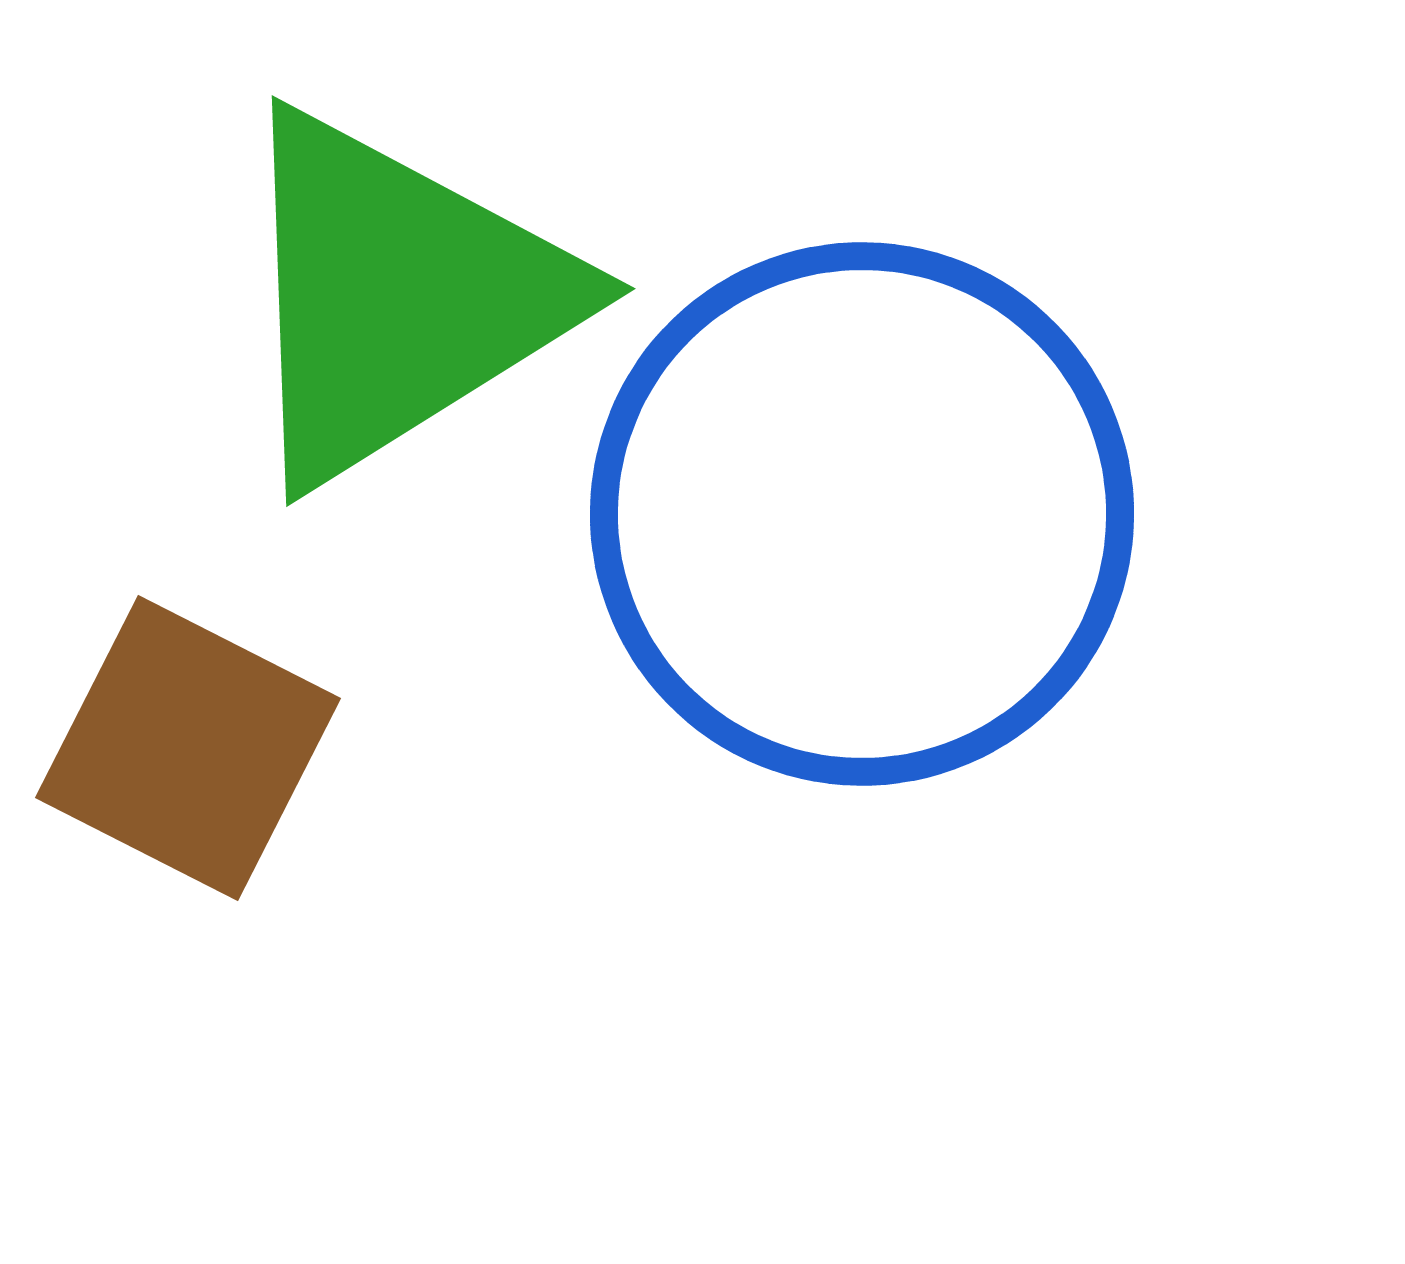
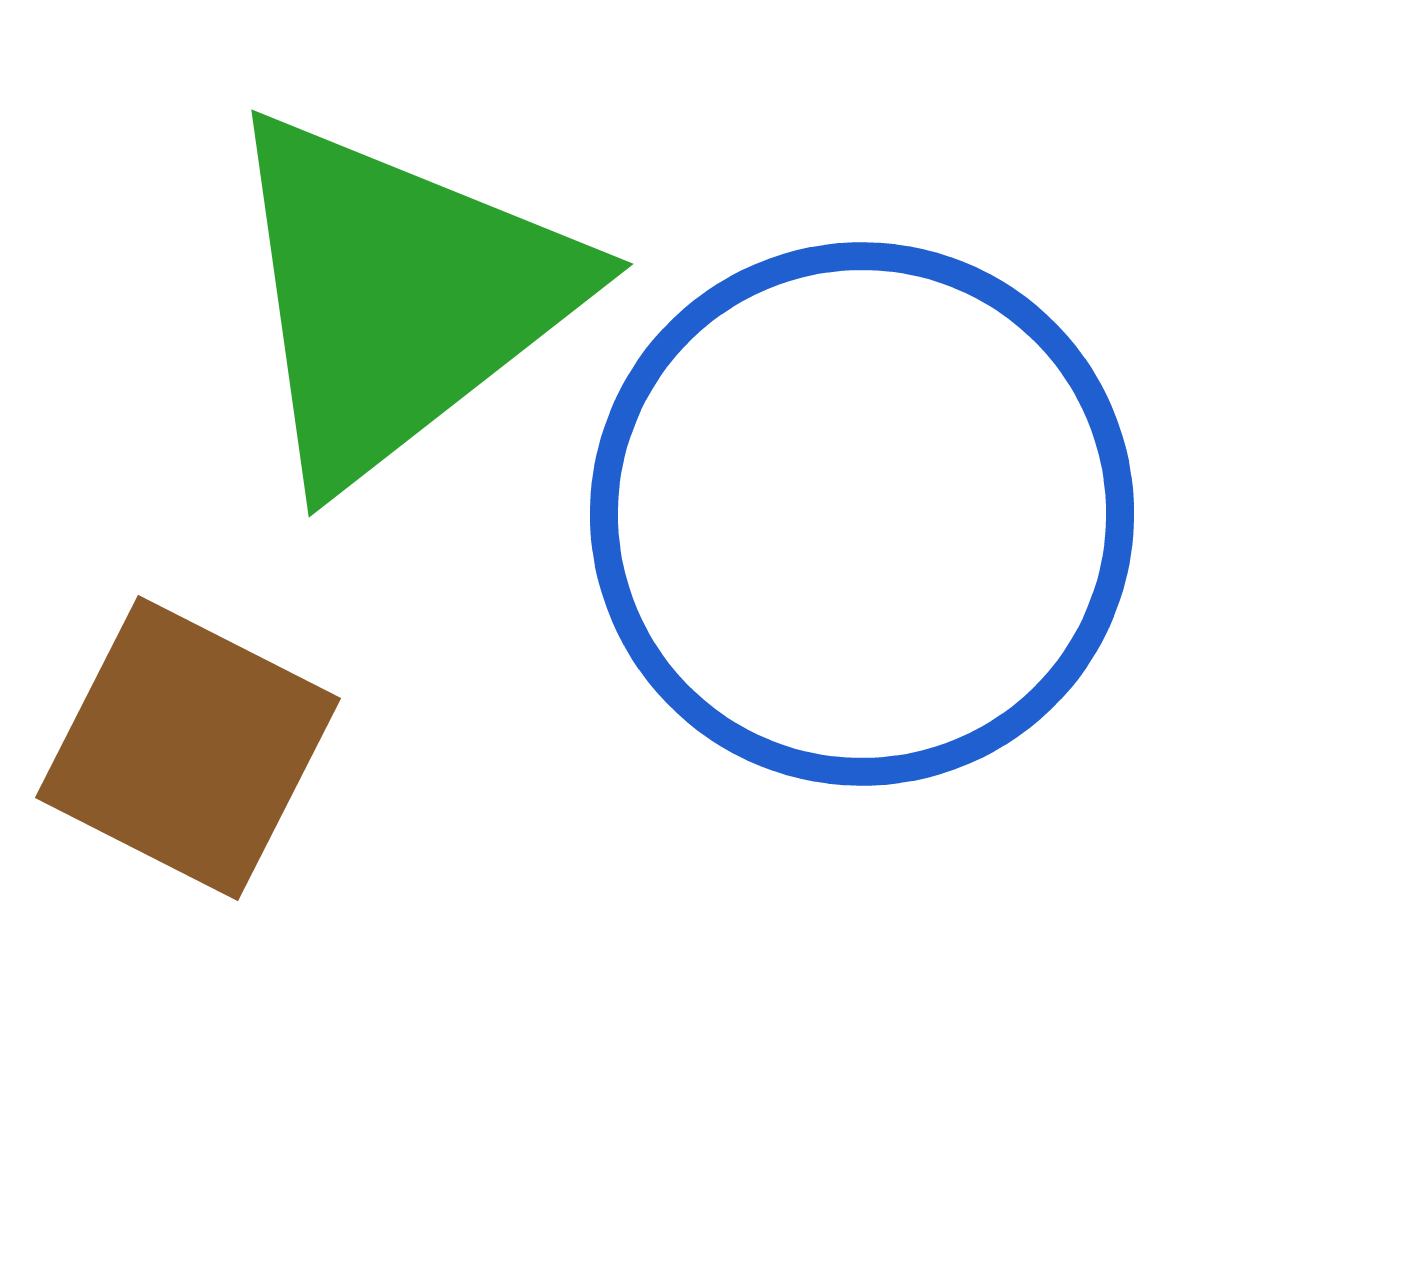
green triangle: rotated 6 degrees counterclockwise
